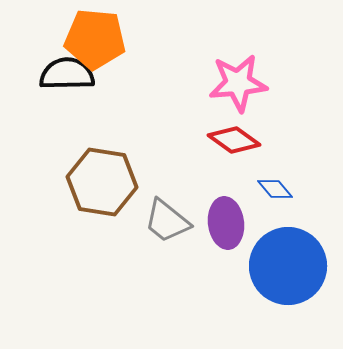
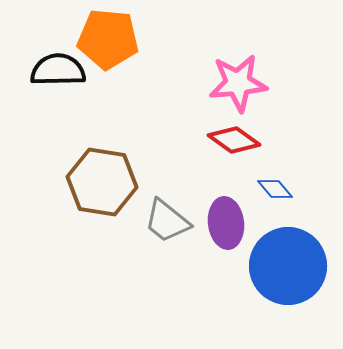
orange pentagon: moved 13 px right
black semicircle: moved 9 px left, 4 px up
